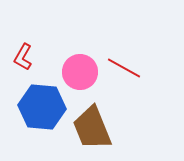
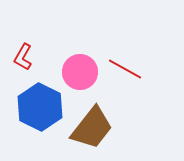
red line: moved 1 px right, 1 px down
blue hexagon: moved 2 px left; rotated 21 degrees clockwise
brown trapezoid: rotated 120 degrees counterclockwise
